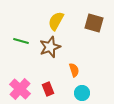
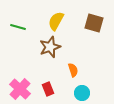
green line: moved 3 px left, 14 px up
orange semicircle: moved 1 px left
